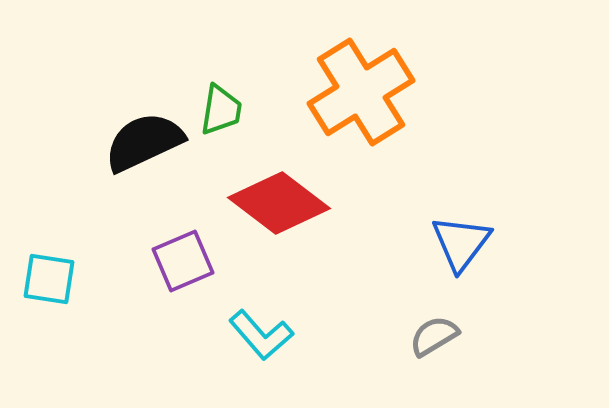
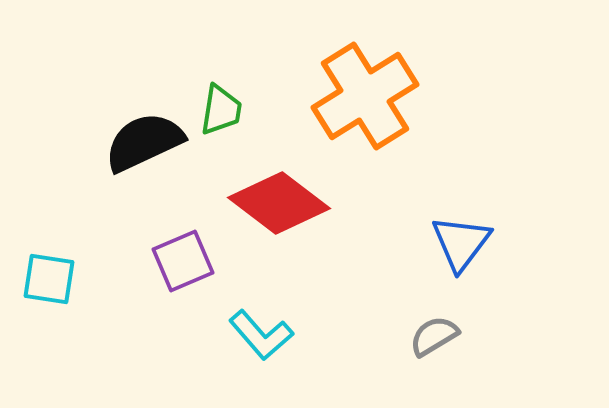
orange cross: moved 4 px right, 4 px down
